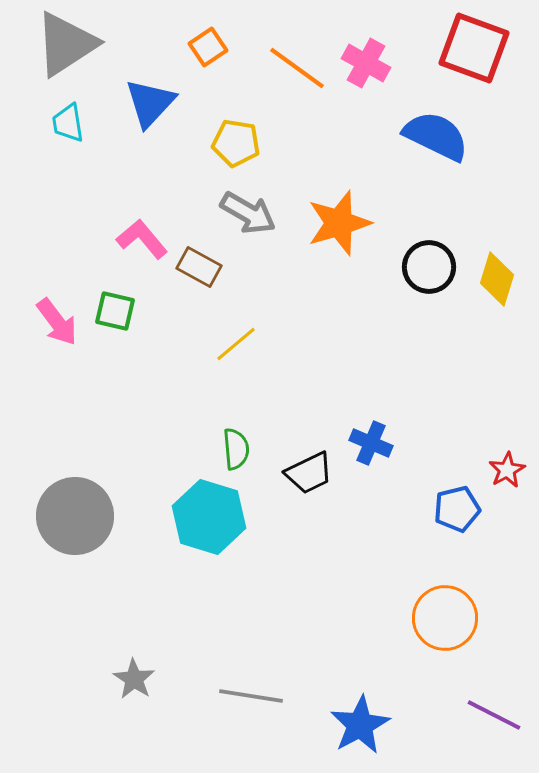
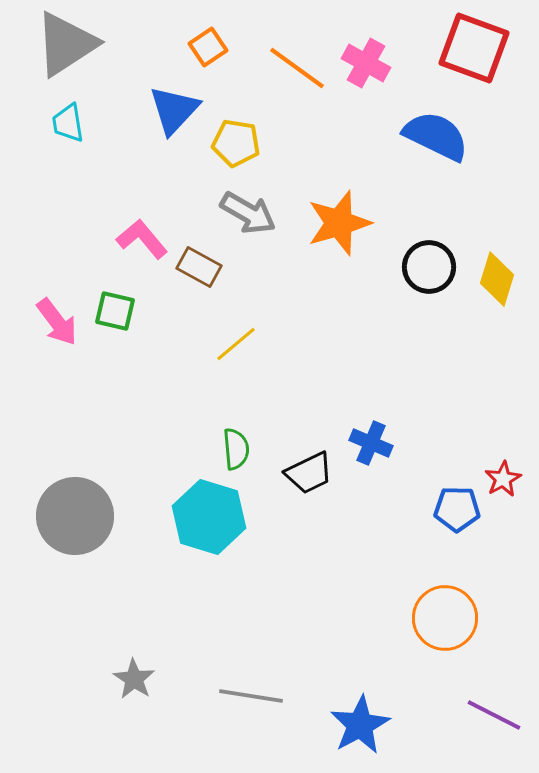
blue triangle: moved 24 px right, 7 px down
red star: moved 4 px left, 9 px down
blue pentagon: rotated 15 degrees clockwise
